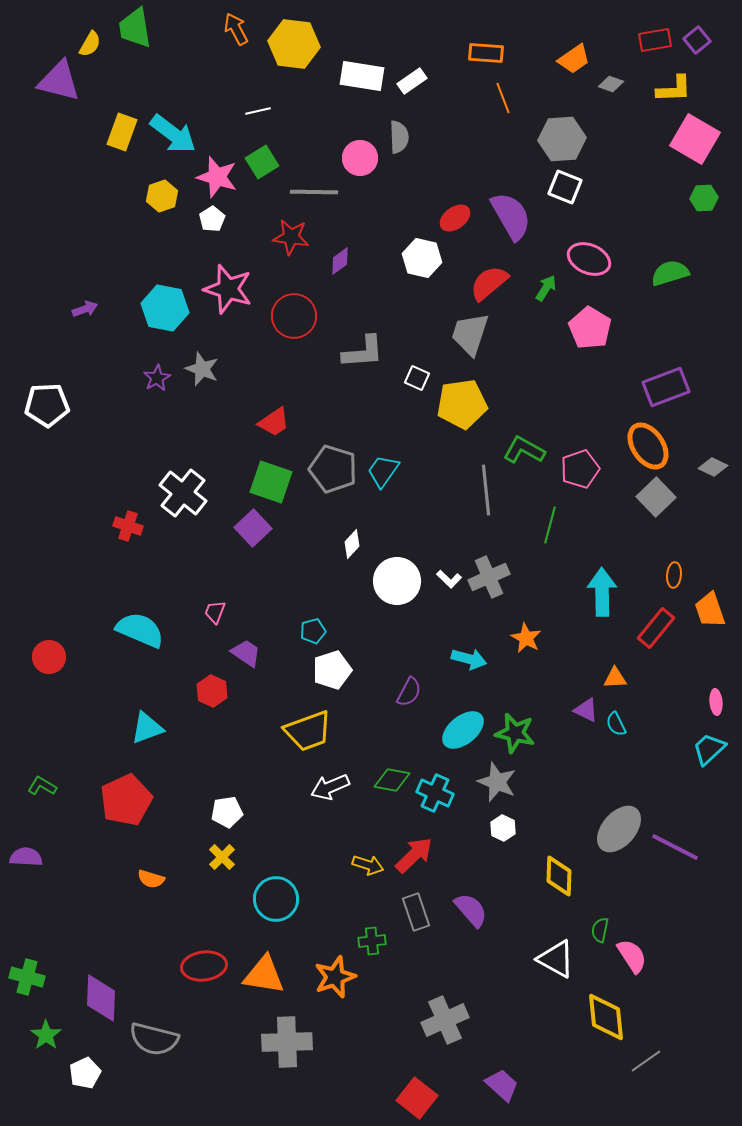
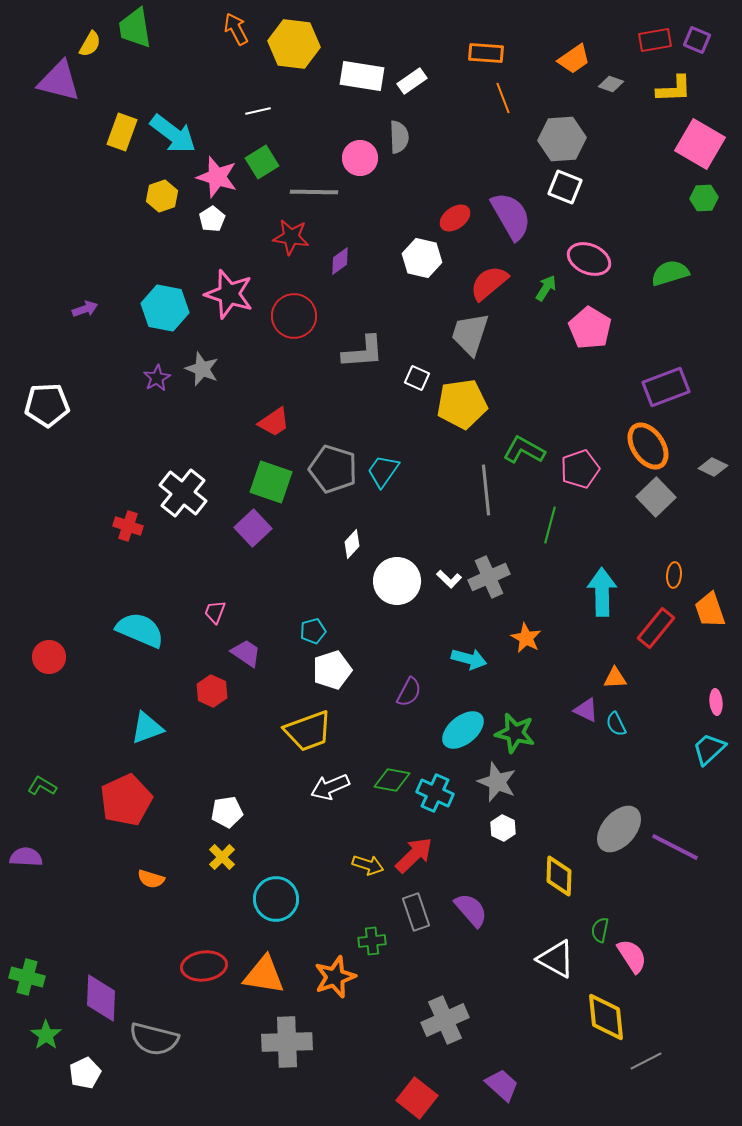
purple square at (697, 40): rotated 28 degrees counterclockwise
pink square at (695, 139): moved 5 px right, 5 px down
pink star at (228, 289): moved 1 px right, 5 px down
gray line at (646, 1061): rotated 8 degrees clockwise
